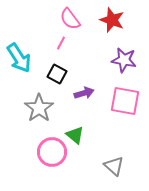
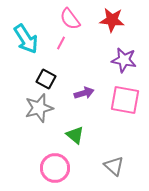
red star: rotated 15 degrees counterclockwise
cyan arrow: moved 7 px right, 19 px up
black square: moved 11 px left, 5 px down
pink square: moved 1 px up
gray star: rotated 20 degrees clockwise
pink circle: moved 3 px right, 16 px down
